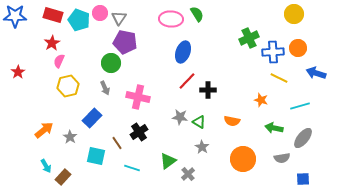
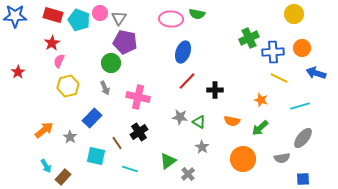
green semicircle at (197, 14): rotated 133 degrees clockwise
orange circle at (298, 48): moved 4 px right
black cross at (208, 90): moved 7 px right
green arrow at (274, 128): moved 14 px left; rotated 54 degrees counterclockwise
cyan line at (132, 168): moved 2 px left, 1 px down
